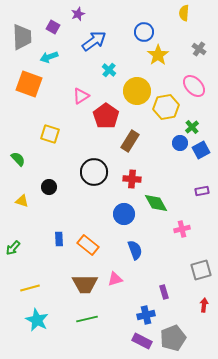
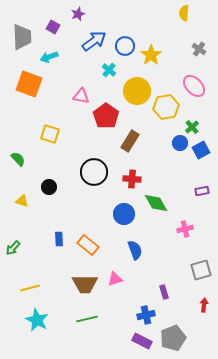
blue circle at (144, 32): moved 19 px left, 14 px down
yellow star at (158, 55): moved 7 px left
pink triangle at (81, 96): rotated 42 degrees clockwise
pink cross at (182, 229): moved 3 px right
